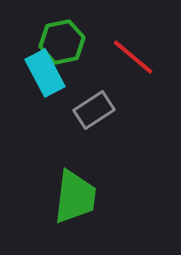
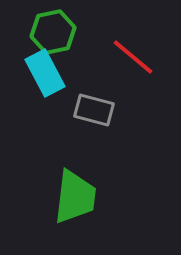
green hexagon: moved 9 px left, 10 px up
gray rectangle: rotated 48 degrees clockwise
